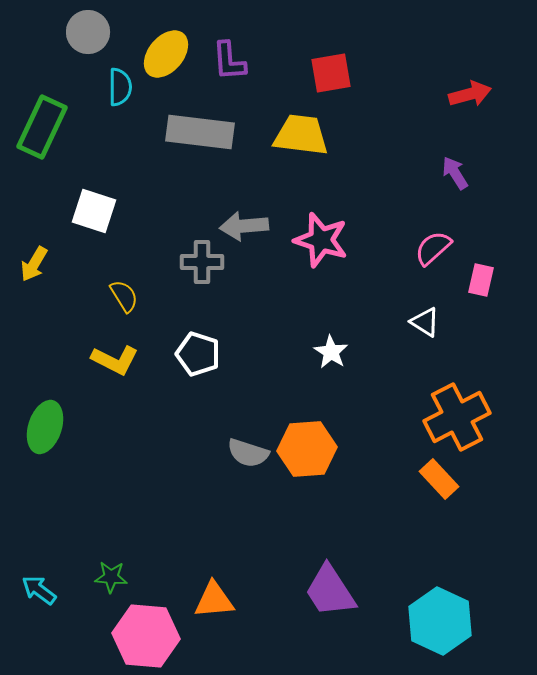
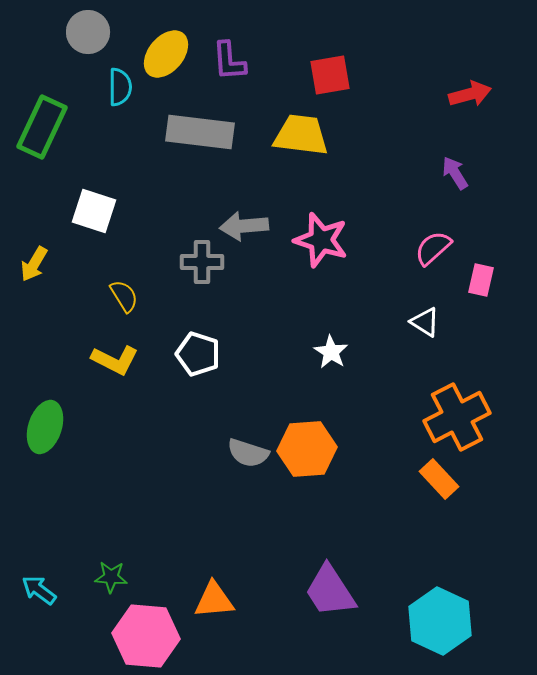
red square: moved 1 px left, 2 px down
